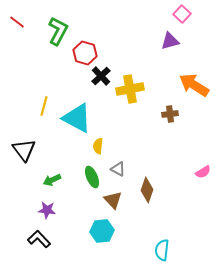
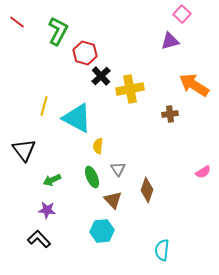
gray triangle: rotated 28 degrees clockwise
